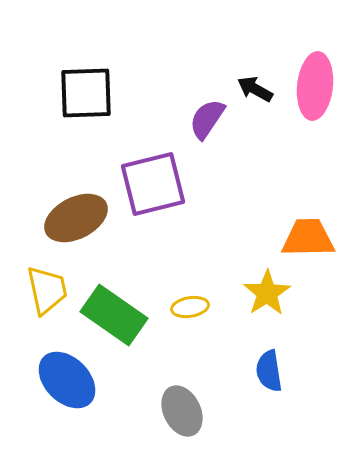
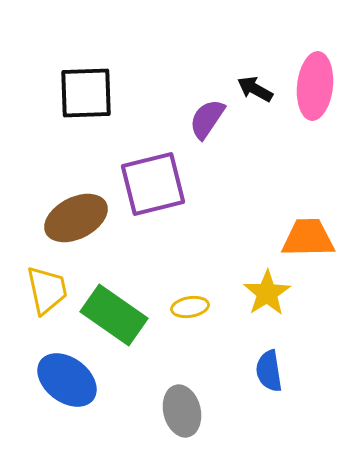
blue ellipse: rotated 8 degrees counterclockwise
gray ellipse: rotated 12 degrees clockwise
